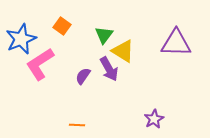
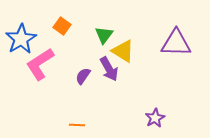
blue star: rotated 8 degrees counterclockwise
purple star: moved 1 px right, 1 px up
